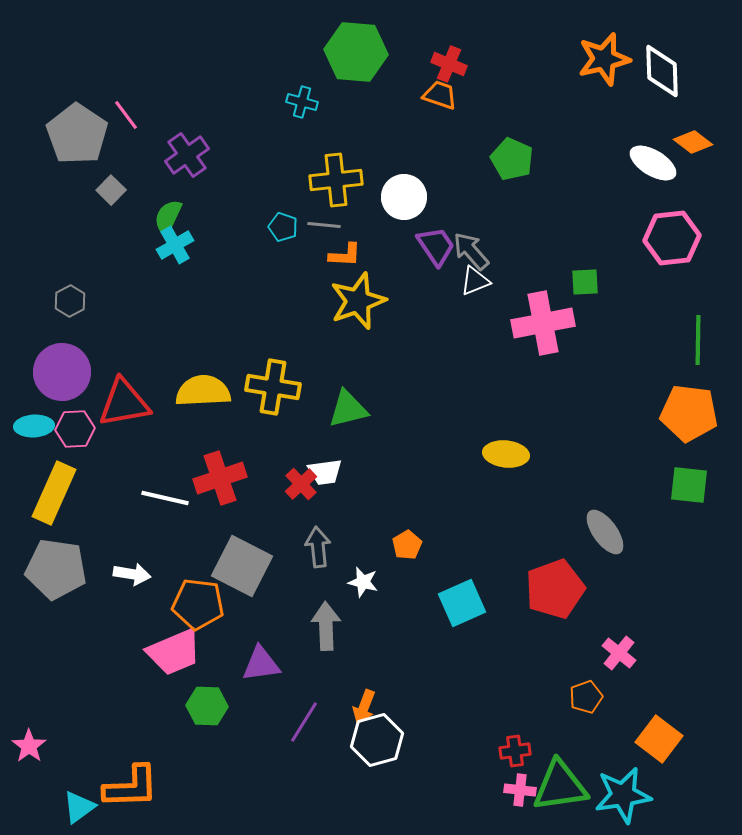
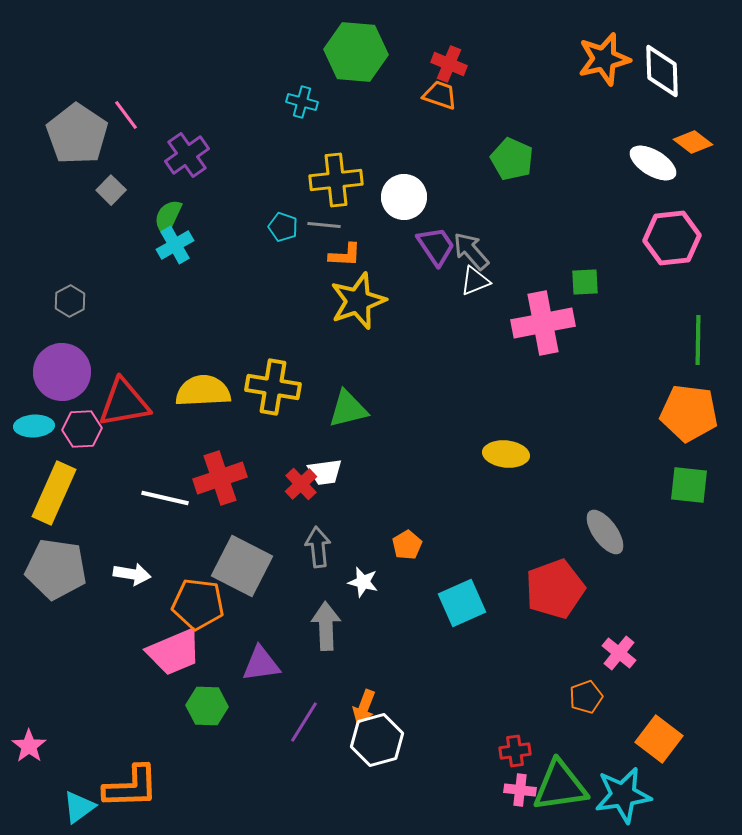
pink hexagon at (75, 429): moved 7 px right
